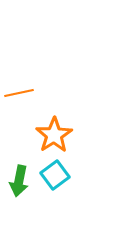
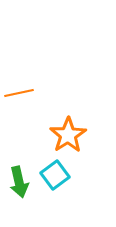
orange star: moved 14 px right
green arrow: moved 1 px down; rotated 24 degrees counterclockwise
